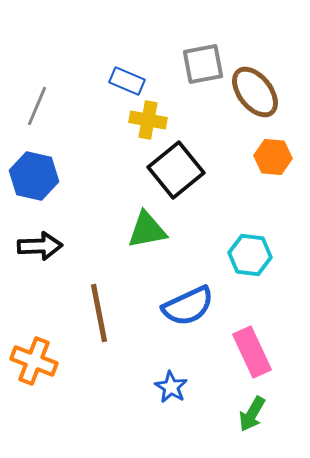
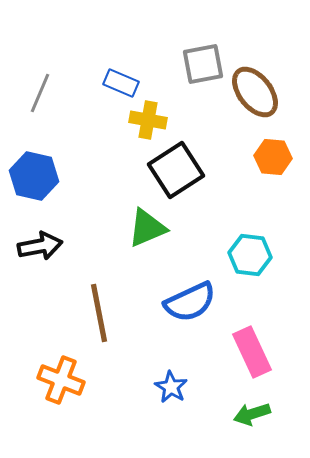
blue rectangle: moved 6 px left, 2 px down
gray line: moved 3 px right, 13 px up
black square: rotated 6 degrees clockwise
green triangle: moved 2 px up; rotated 12 degrees counterclockwise
black arrow: rotated 9 degrees counterclockwise
blue semicircle: moved 2 px right, 4 px up
orange cross: moved 27 px right, 19 px down
green arrow: rotated 42 degrees clockwise
